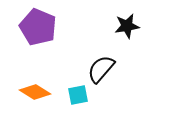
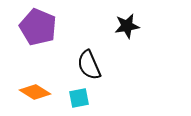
black semicircle: moved 12 px left, 4 px up; rotated 64 degrees counterclockwise
cyan square: moved 1 px right, 3 px down
